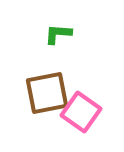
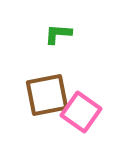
brown square: moved 2 px down
